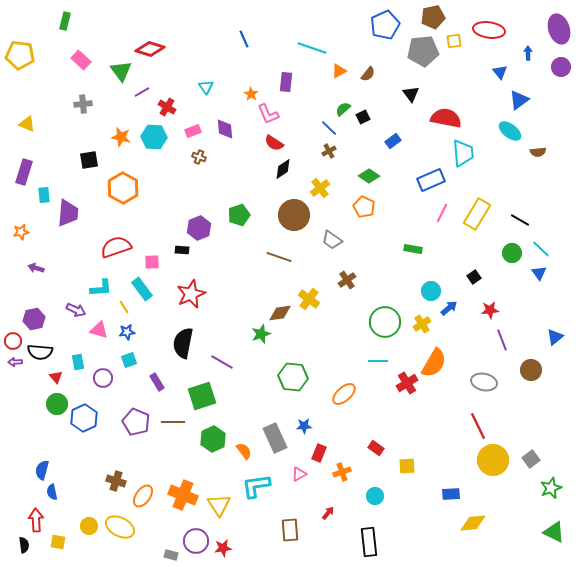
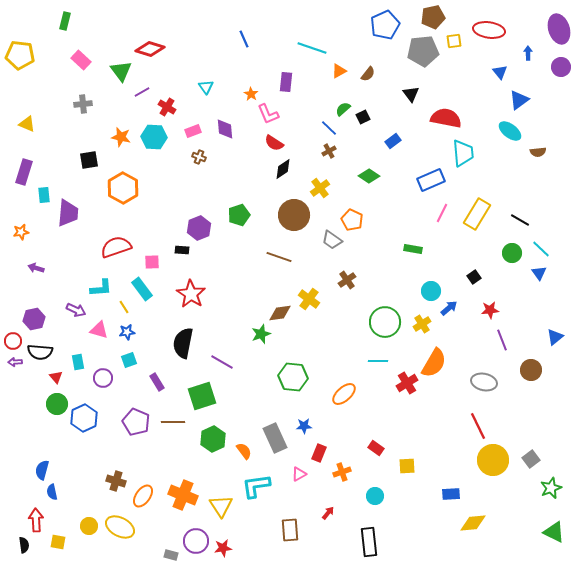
orange pentagon at (364, 207): moved 12 px left, 13 px down
red star at (191, 294): rotated 16 degrees counterclockwise
yellow triangle at (219, 505): moved 2 px right, 1 px down
